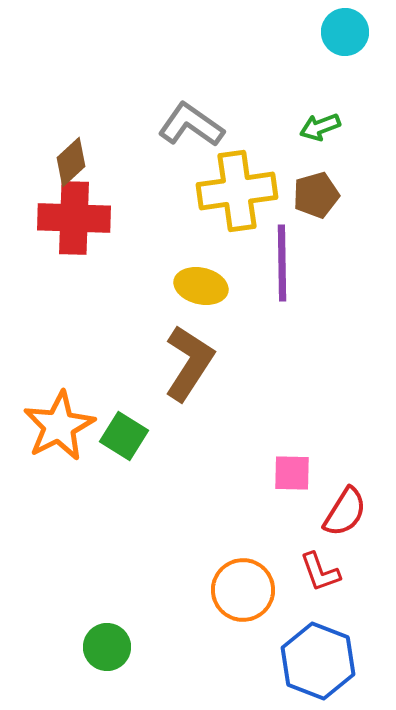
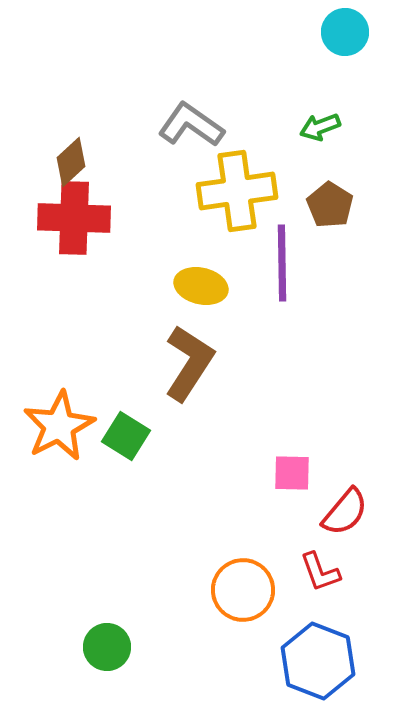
brown pentagon: moved 14 px right, 10 px down; rotated 24 degrees counterclockwise
green square: moved 2 px right
red semicircle: rotated 8 degrees clockwise
